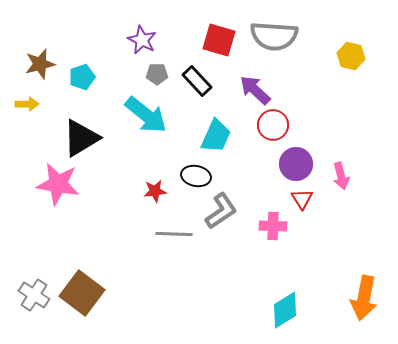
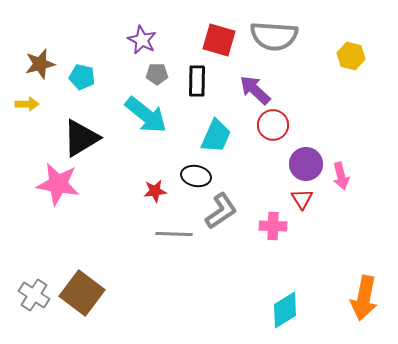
cyan pentagon: rotated 30 degrees clockwise
black rectangle: rotated 44 degrees clockwise
purple circle: moved 10 px right
